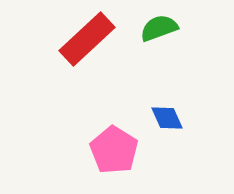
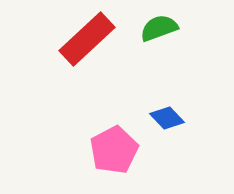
blue diamond: rotated 20 degrees counterclockwise
pink pentagon: rotated 12 degrees clockwise
